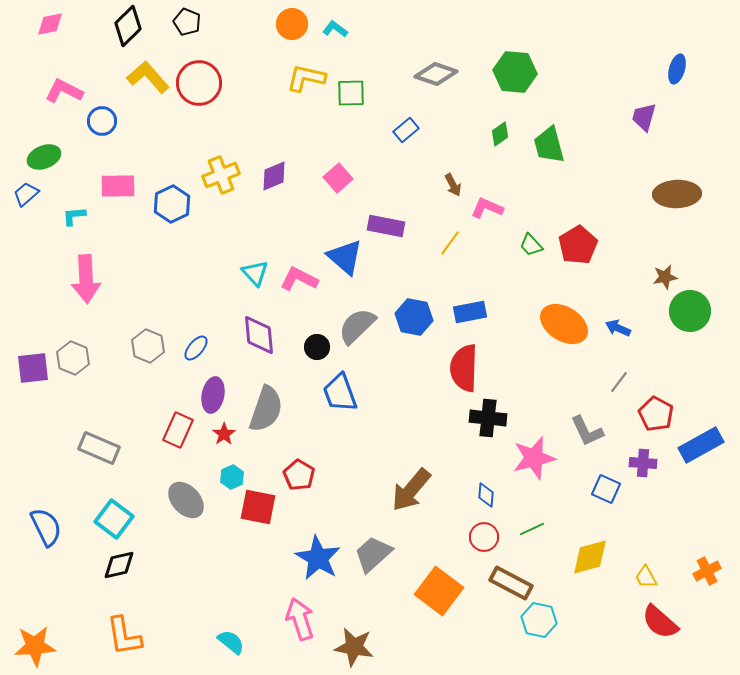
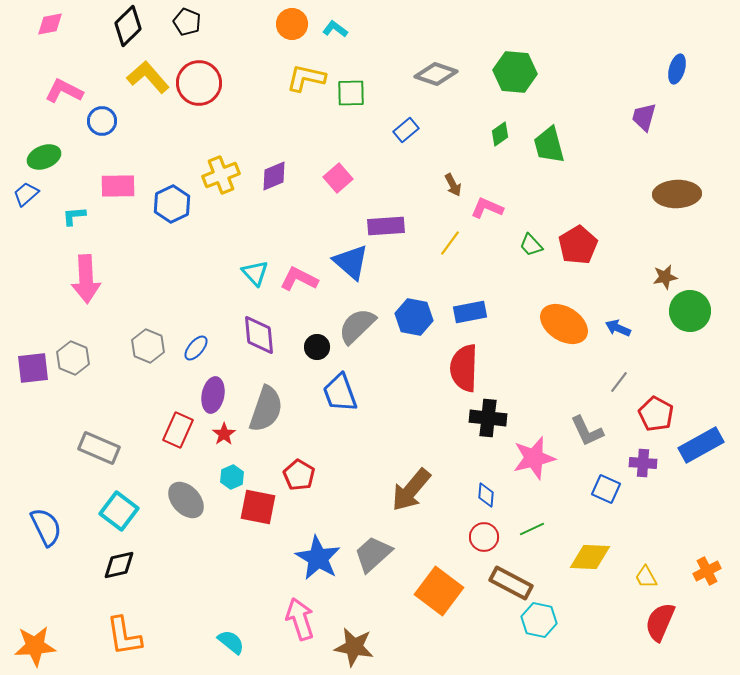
purple rectangle at (386, 226): rotated 15 degrees counterclockwise
blue triangle at (345, 257): moved 6 px right, 5 px down
cyan square at (114, 519): moved 5 px right, 8 px up
yellow diamond at (590, 557): rotated 18 degrees clockwise
red semicircle at (660, 622): rotated 72 degrees clockwise
